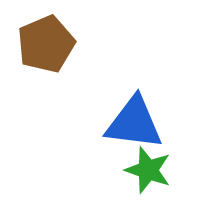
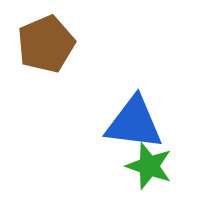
green star: moved 1 px right, 4 px up
